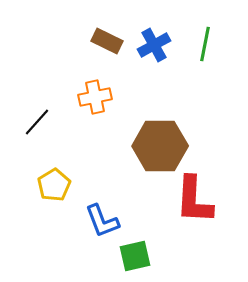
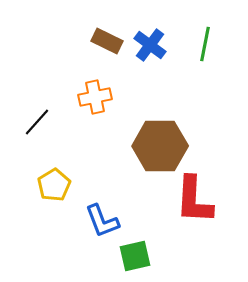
blue cross: moved 4 px left; rotated 24 degrees counterclockwise
